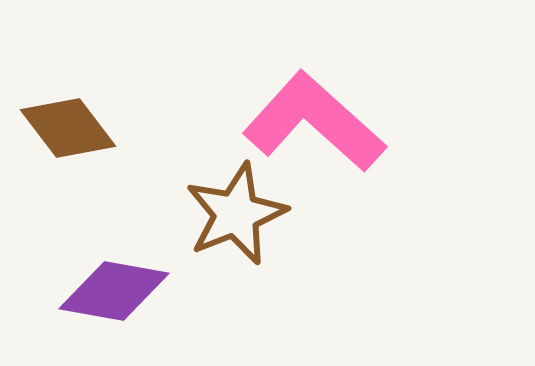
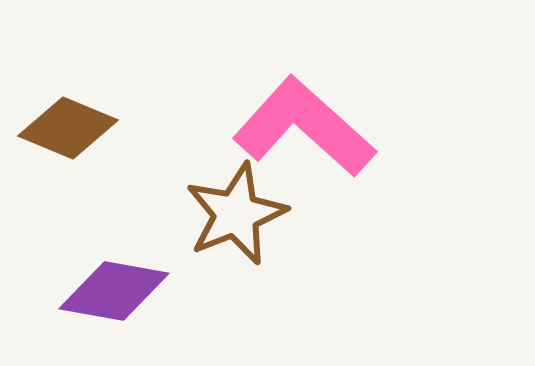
pink L-shape: moved 10 px left, 5 px down
brown diamond: rotated 30 degrees counterclockwise
